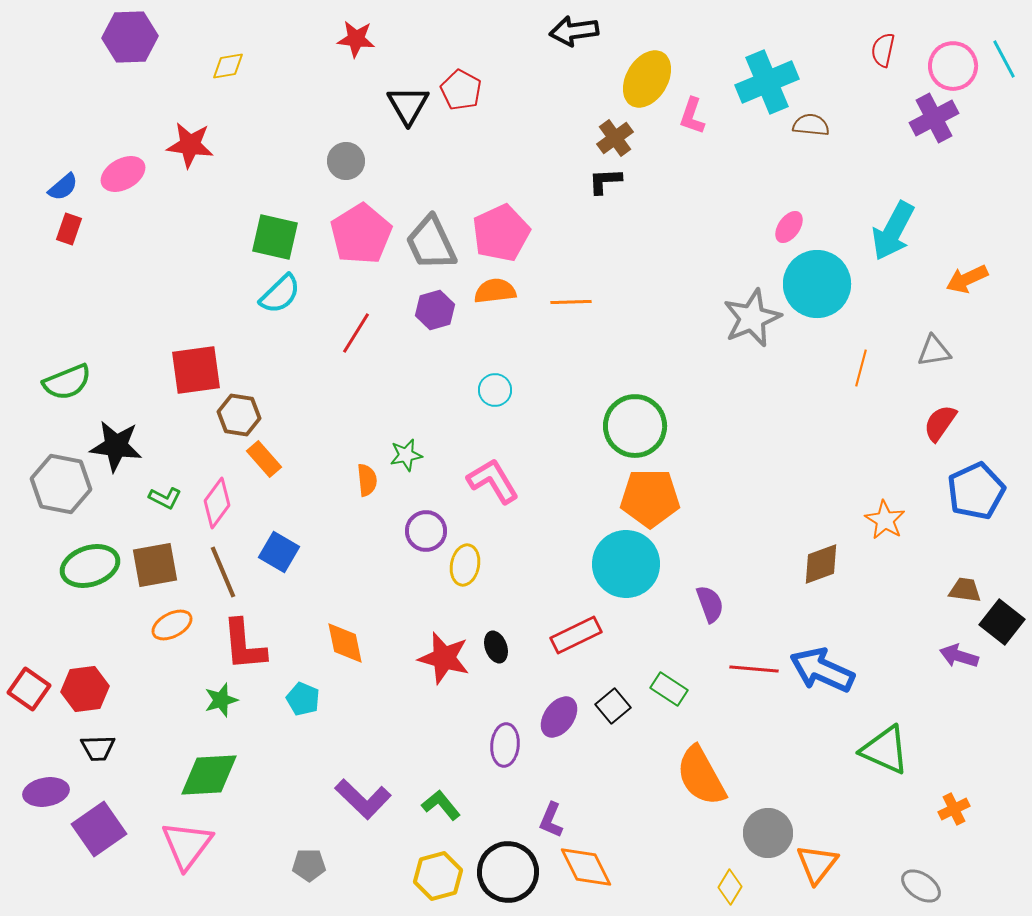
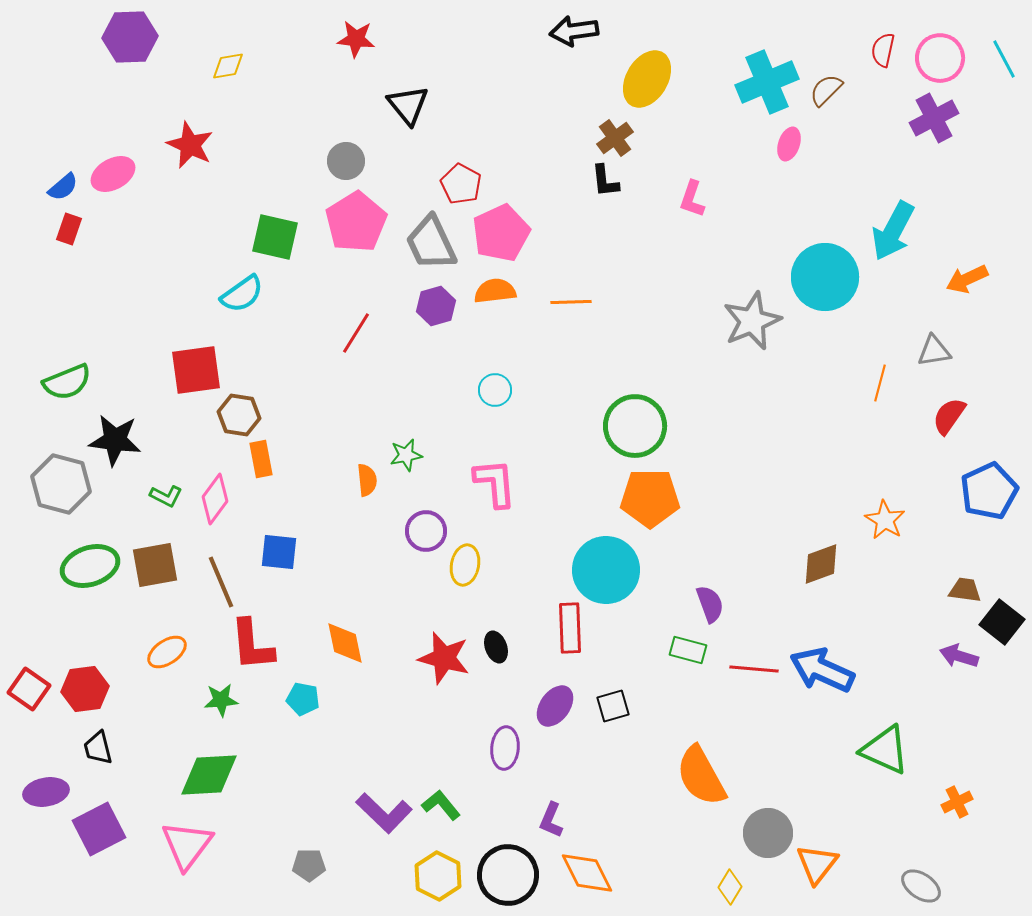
pink circle at (953, 66): moved 13 px left, 8 px up
red pentagon at (461, 90): moved 94 px down
black triangle at (408, 105): rotated 9 degrees counterclockwise
pink L-shape at (692, 116): moved 83 px down
brown semicircle at (811, 125): moved 15 px right, 35 px up; rotated 51 degrees counterclockwise
red star at (190, 145): rotated 18 degrees clockwise
pink ellipse at (123, 174): moved 10 px left
black L-shape at (605, 181): rotated 93 degrees counterclockwise
pink ellipse at (789, 227): moved 83 px up; rotated 16 degrees counterclockwise
pink pentagon at (361, 234): moved 5 px left, 12 px up
cyan circle at (817, 284): moved 8 px right, 7 px up
cyan semicircle at (280, 294): moved 38 px left; rotated 9 degrees clockwise
purple hexagon at (435, 310): moved 1 px right, 4 px up
gray star at (752, 318): moved 3 px down
orange line at (861, 368): moved 19 px right, 15 px down
red semicircle at (940, 423): moved 9 px right, 7 px up
black star at (116, 446): moved 1 px left, 6 px up
orange rectangle at (264, 459): moved 3 px left; rotated 30 degrees clockwise
pink L-shape at (493, 481): moved 2 px right, 2 px down; rotated 26 degrees clockwise
gray hexagon at (61, 484): rotated 4 degrees clockwise
blue pentagon at (976, 491): moved 13 px right
green L-shape at (165, 498): moved 1 px right, 2 px up
pink diamond at (217, 503): moved 2 px left, 4 px up
blue square at (279, 552): rotated 24 degrees counterclockwise
cyan circle at (626, 564): moved 20 px left, 6 px down
brown line at (223, 572): moved 2 px left, 10 px down
orange ellipse at (172, 625): moved 5 px left, 27 px down; rotated 6 degrees counterclockwise
red rectangle at (576, 635): moved 6 px left, 7 px up; rotated 66 degrees counterclockwise
red L-shape at (244, 645): moved 8 px right
green rectangle at (669, 689): moved 19 px right, 39 px up; rotated 18 degrees counterclockwise
cyan pentagon at (303, 699): rotated 12 degrees counterclockwise
green star at (221, 700): rotated 12 degrees clockwise
black square at (613, 706): rotated 24 degrees clockwise
purple ellipse at (559, 717): moved 4 px left, 11 px up
purple ellipse at (505, 745): moved 3 px down
black trapezoid at (98, 748): rotated 78 degrees clockwise
purple L-shape at (363, 799): moved 21 px right, 14 px down
orange cross at (954, 809): moved 3 px right, 7 px up
purple square at (99, 829): rotated 8 degrees clockwise
orange diamond at (586, 867): moved 1 px right, 6 px down
black circle at (508, 872): moved 3 px down
yellow hexagon at (438, 876): rotated 18 degrees counterclockwise
